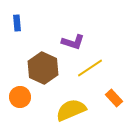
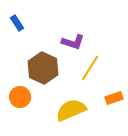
blue rectangle: rotated 28 degrees counterclockwise
yellow line: rotated 24 degrees counterclockwise
orange rectangle: rotated 66 degrees counterclockwise
